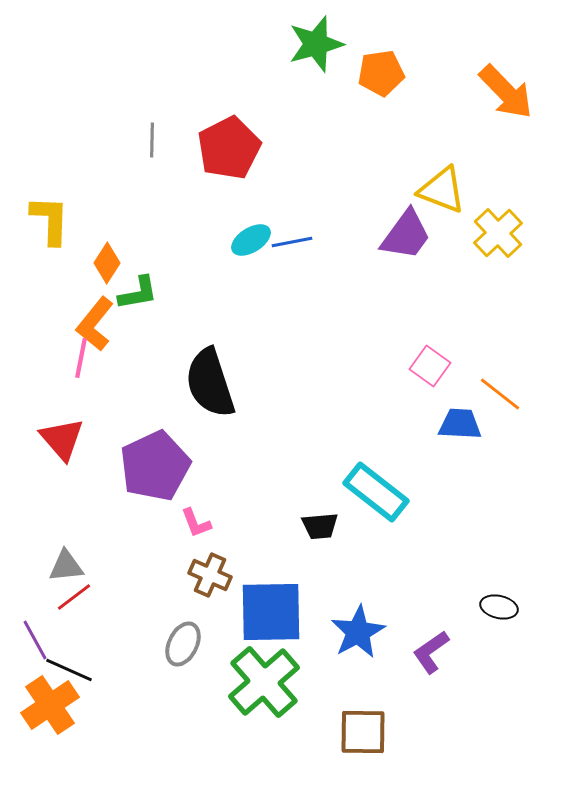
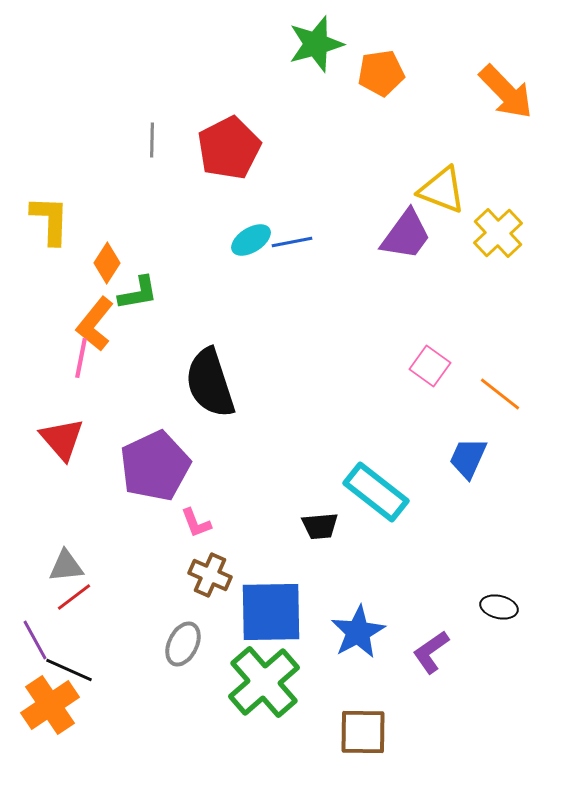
blue trapezoid: moved 8 px right, 34 px down; rotated 69 degrees counterclockwise
